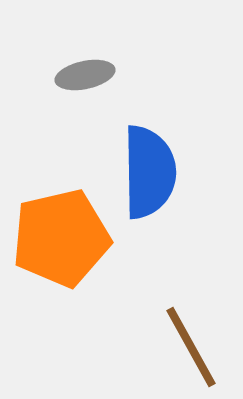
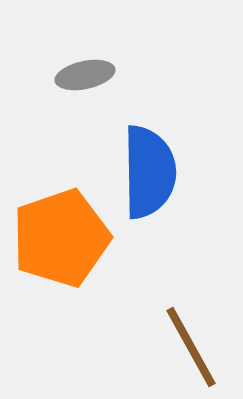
orange pentagon: rotated 6 degrees counterclockwise
